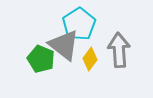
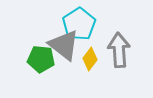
green pentagon: rotated 16 degrees counterclockwise
